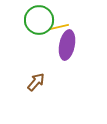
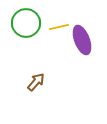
green circle: moved 13 px left, 3 px down
purple ellipse: moved 15 px right, 5 px up; rotated 32 degrees counterclockwise
